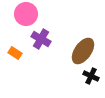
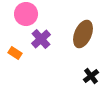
purple cross: rotated 18 degrees clockwise
brown ellipse: moved 17 px up; rotated 12 degrees counterclockwise
black cross: rotated 28 degrees clockwise
